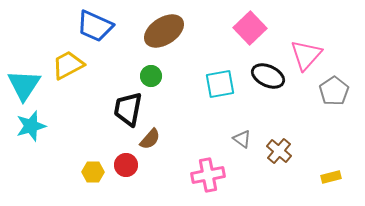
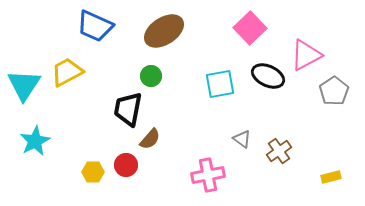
pink triangle: rotated 20 degrees clockwise
yellow trapezoid: moved 1 px left, 7 px down
cyan star: moved 4 px right, 15 px down; rotated 12 degrees counterclockwise
brown cross: rotated 15 degrees clockwise
